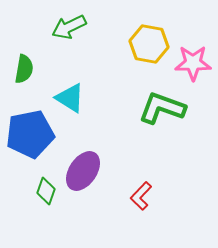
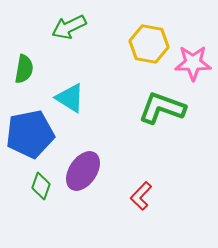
green diamond: moved 5 px left, 5 px up
